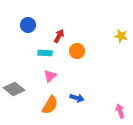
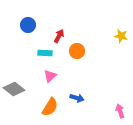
orange semicircle: moved 2 px down
